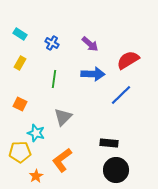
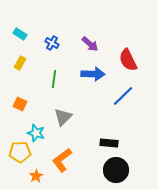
red semicircle: rotated 85 degrees counterclockwise
blue line: moved 2 px right, 1 px down
